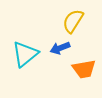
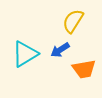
blue arrow: moved 2 px down; rotated 12 degrees counterclockwise
cyan triangle: rotated 8 degrees clockwise
